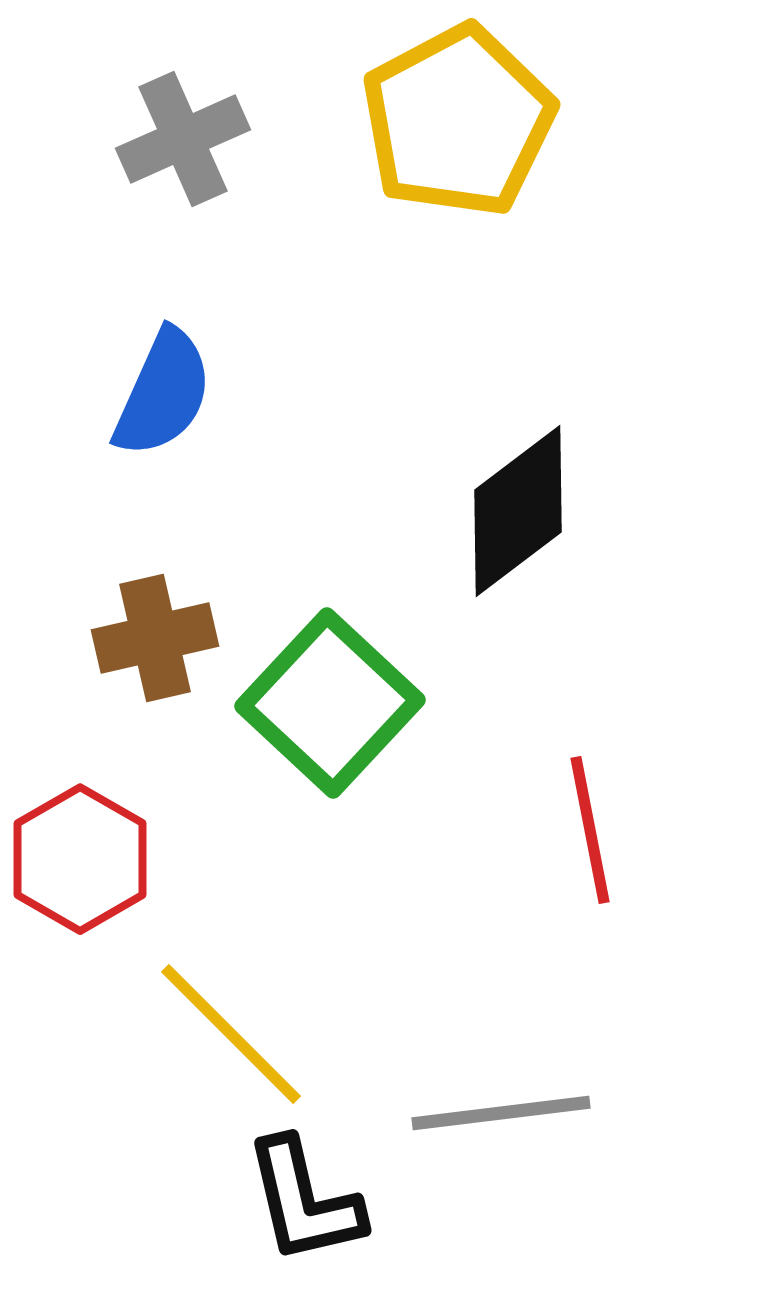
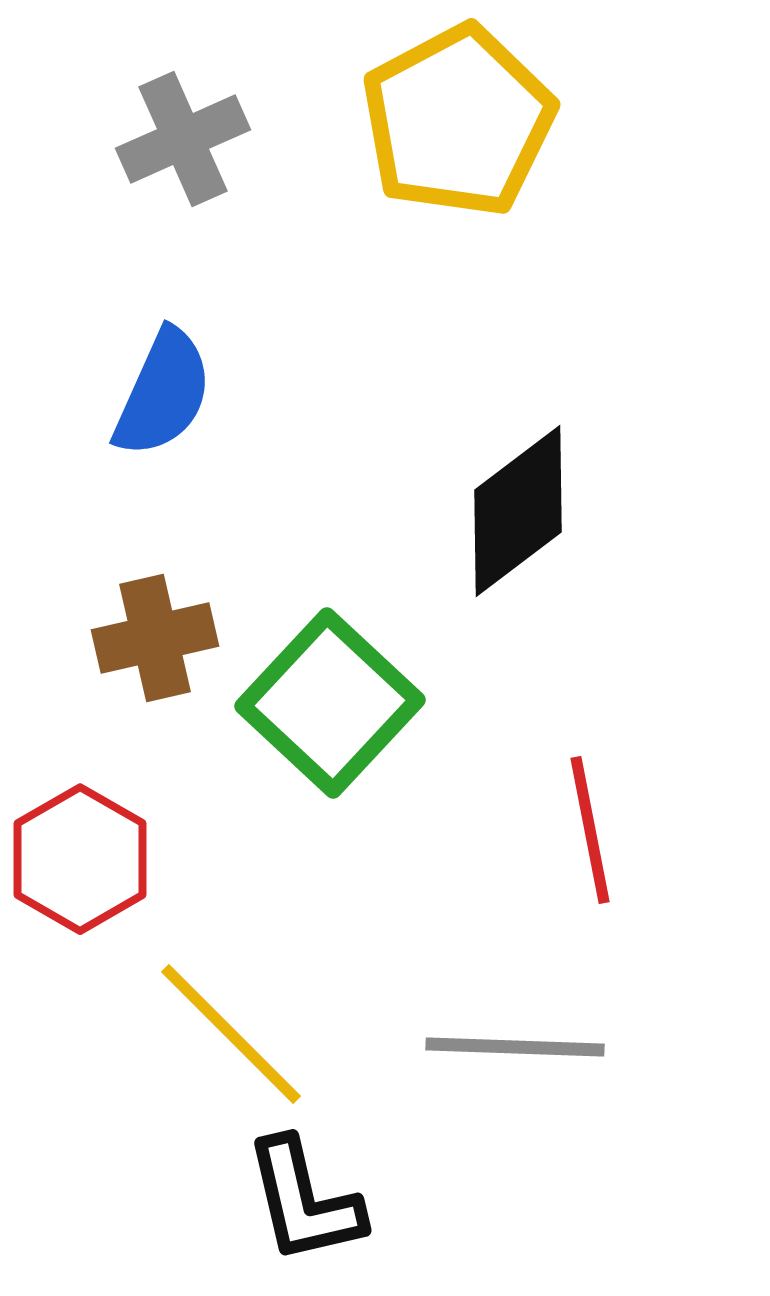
gray line: moved 14 px right, 66 px up; rotated 9 degrees clockwise
